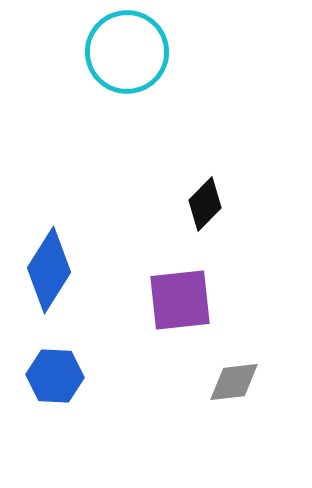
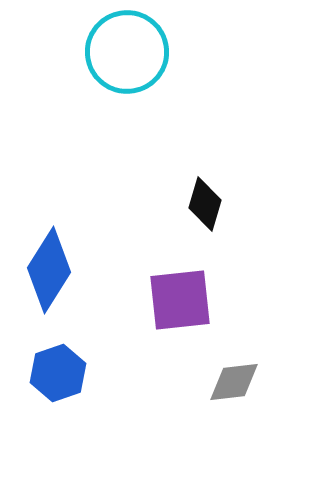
black diamond: rotated 28 degrees counterclockwise
blue hexagon: moved 3 px right, 3 px up; rotated 22 degrees counterclockwise
